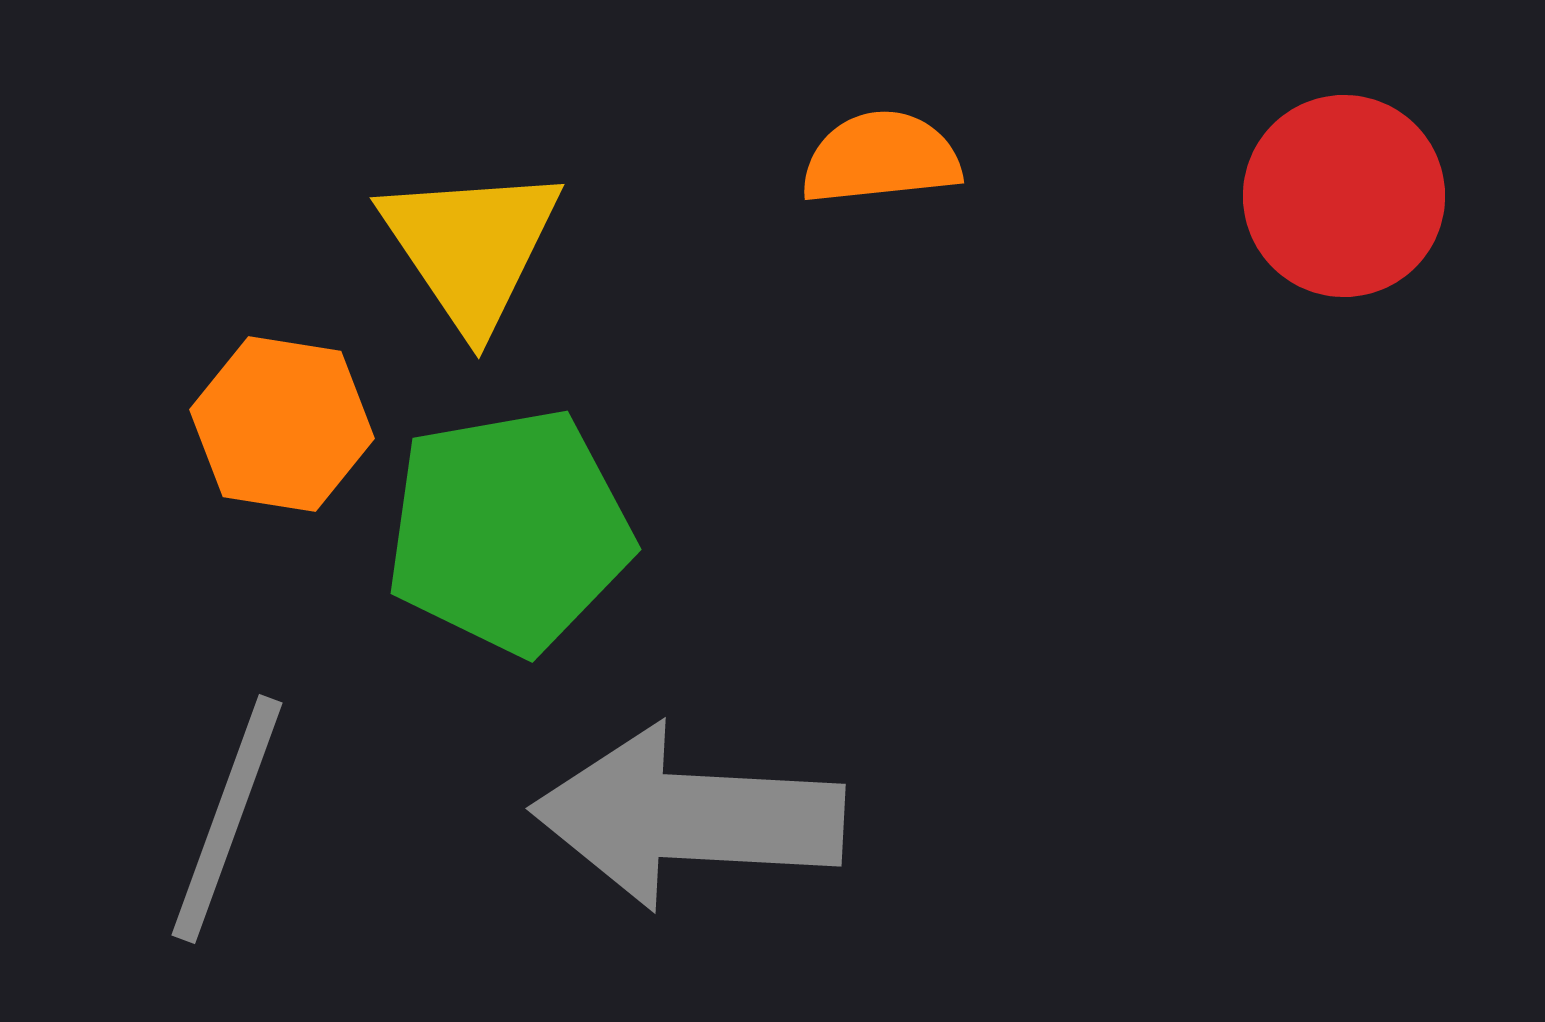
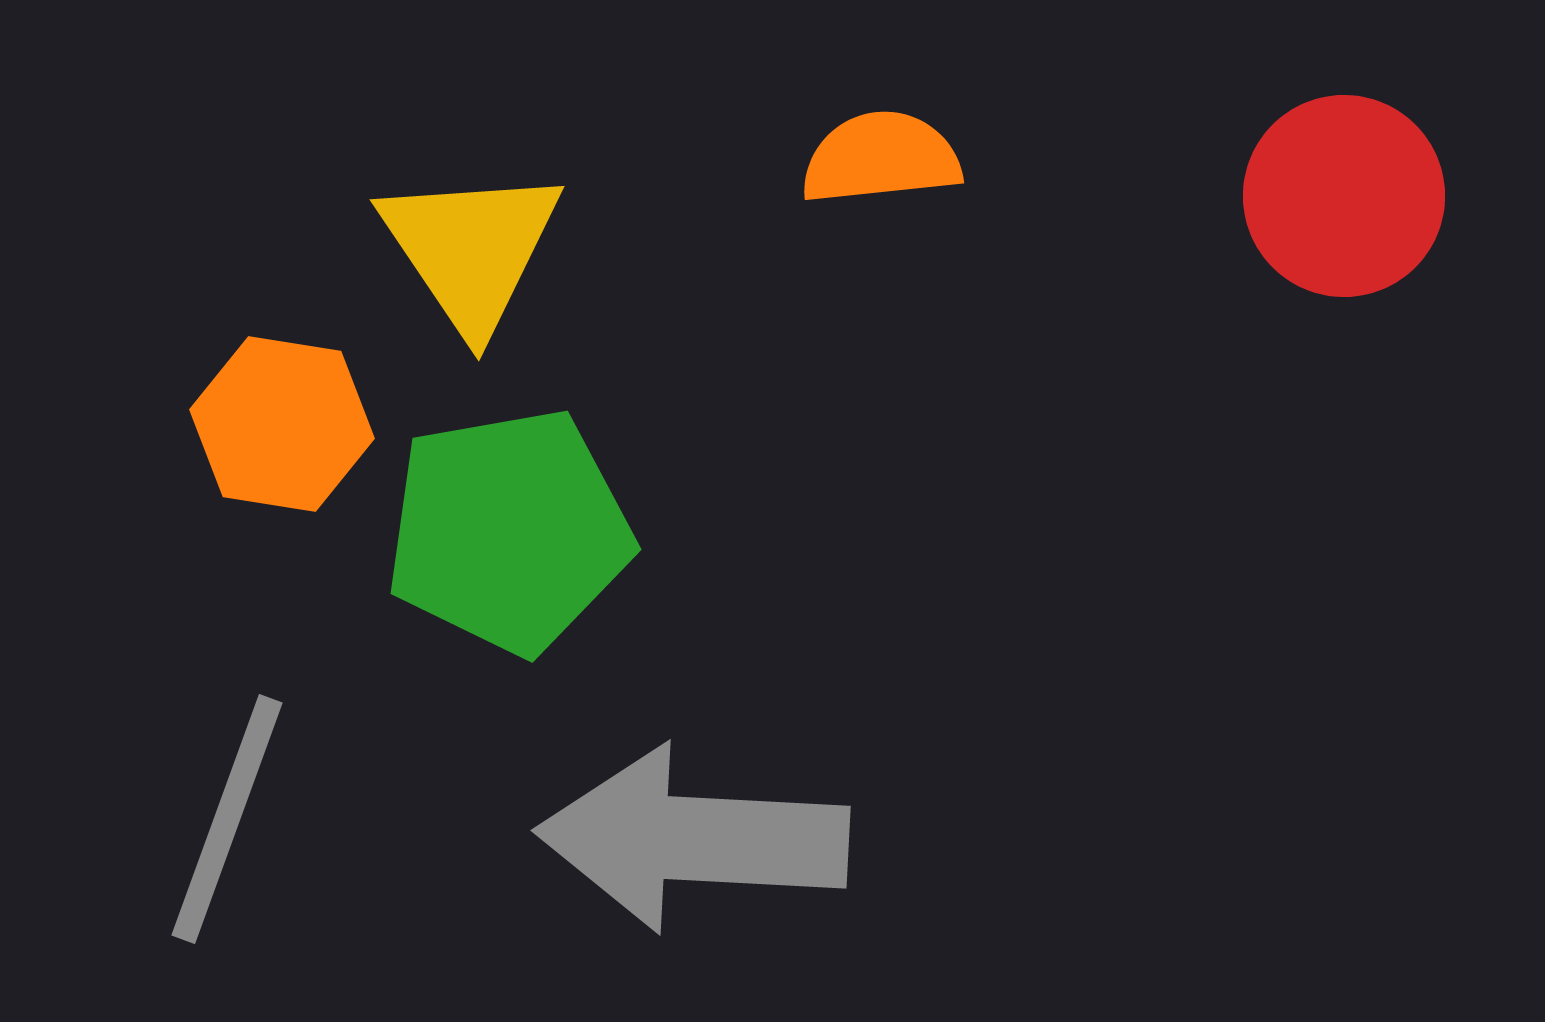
yellow triangle: moved 2 px down
gray arrow: moved 5 px right, 22 px down
